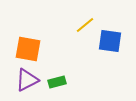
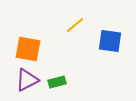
yellow line: moved 10 px left
